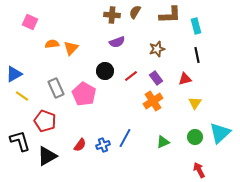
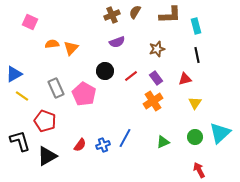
brown cross: rotated 28 degrees counterclockwise
